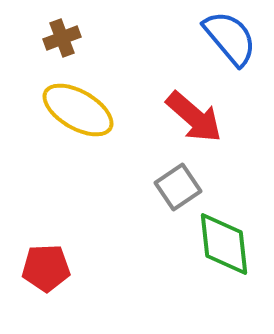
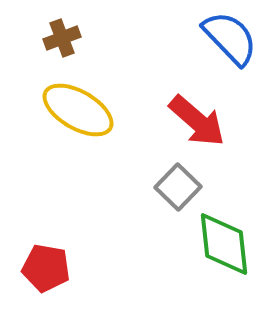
blue semicircle: rotated 4 degrees counterclockwise
red arrow: moved 3 px right, 4 px down
gray square: rotated 12 degrees counterclockwise
red pentagon: rotated 12 degrees clockwise
